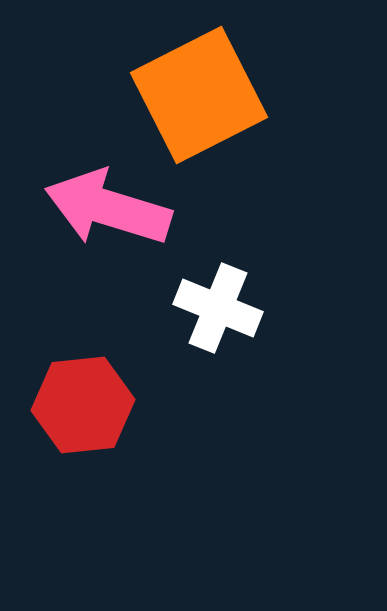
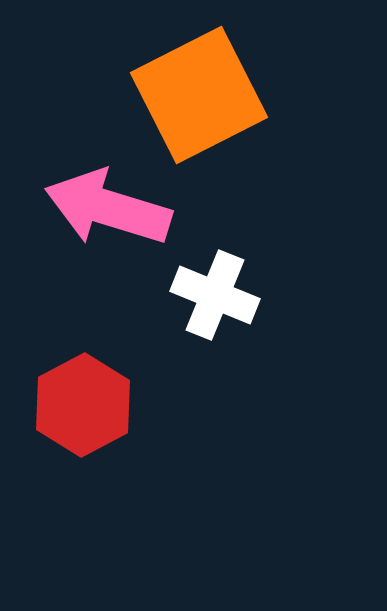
white cross: moved 3 px left, 13 px up
red hexagon: rotated 22 degrees counterclockwise
